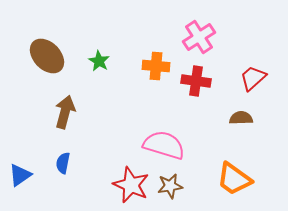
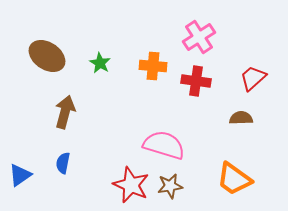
brown ellipse: rotated 12 degrees counterclockwise
green star: moved 1 px right, 2 px down
orange cross: moved 3 px left
